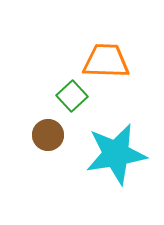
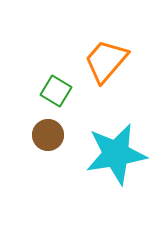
orange trapezoid: rotated 51 degrees counterclockwise
green square: moved 16 px left, 5 px up; rotated 16 degrees counterclockwise
